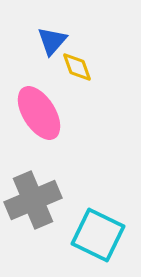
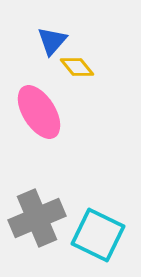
yellow diamond: rotated 20 degrees counterclockwise
pink ellipse: moved 1 px up
gray cross: moved 4 px right, 18 px down
